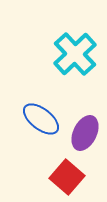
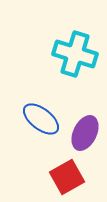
cyan cross: rotated 30 degrees counterclockwise
red square: rotated 20 degrees clockwise
